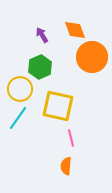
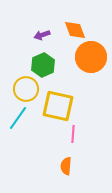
purple arrow: rotated 77 degrees counterclockwise
orange circle: moved 1 px left
green hexagon: moved 3 px right, 2 px up
yellow circle: moved 6 px right
pink line: moved 2 px right, 4 px up; rotated 18 degrees clockwise
